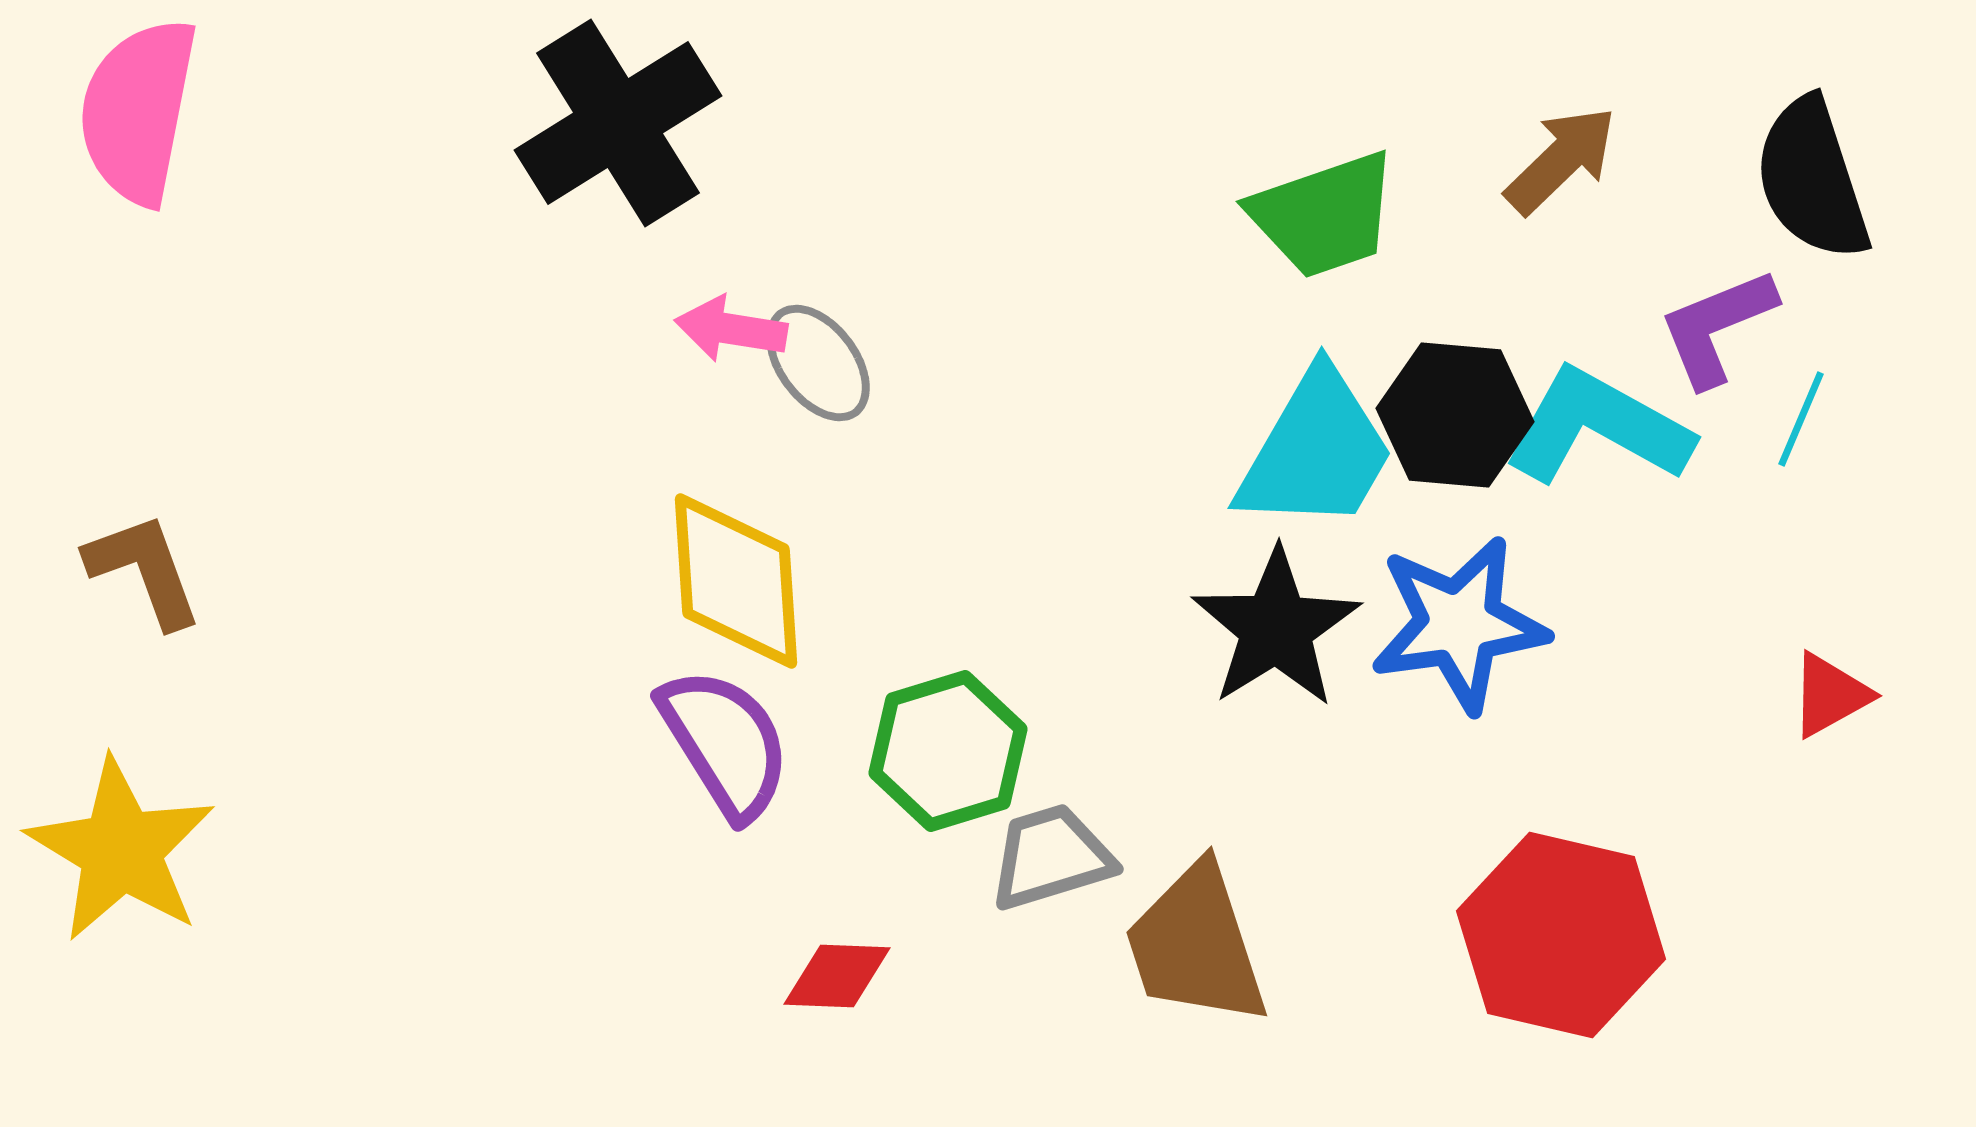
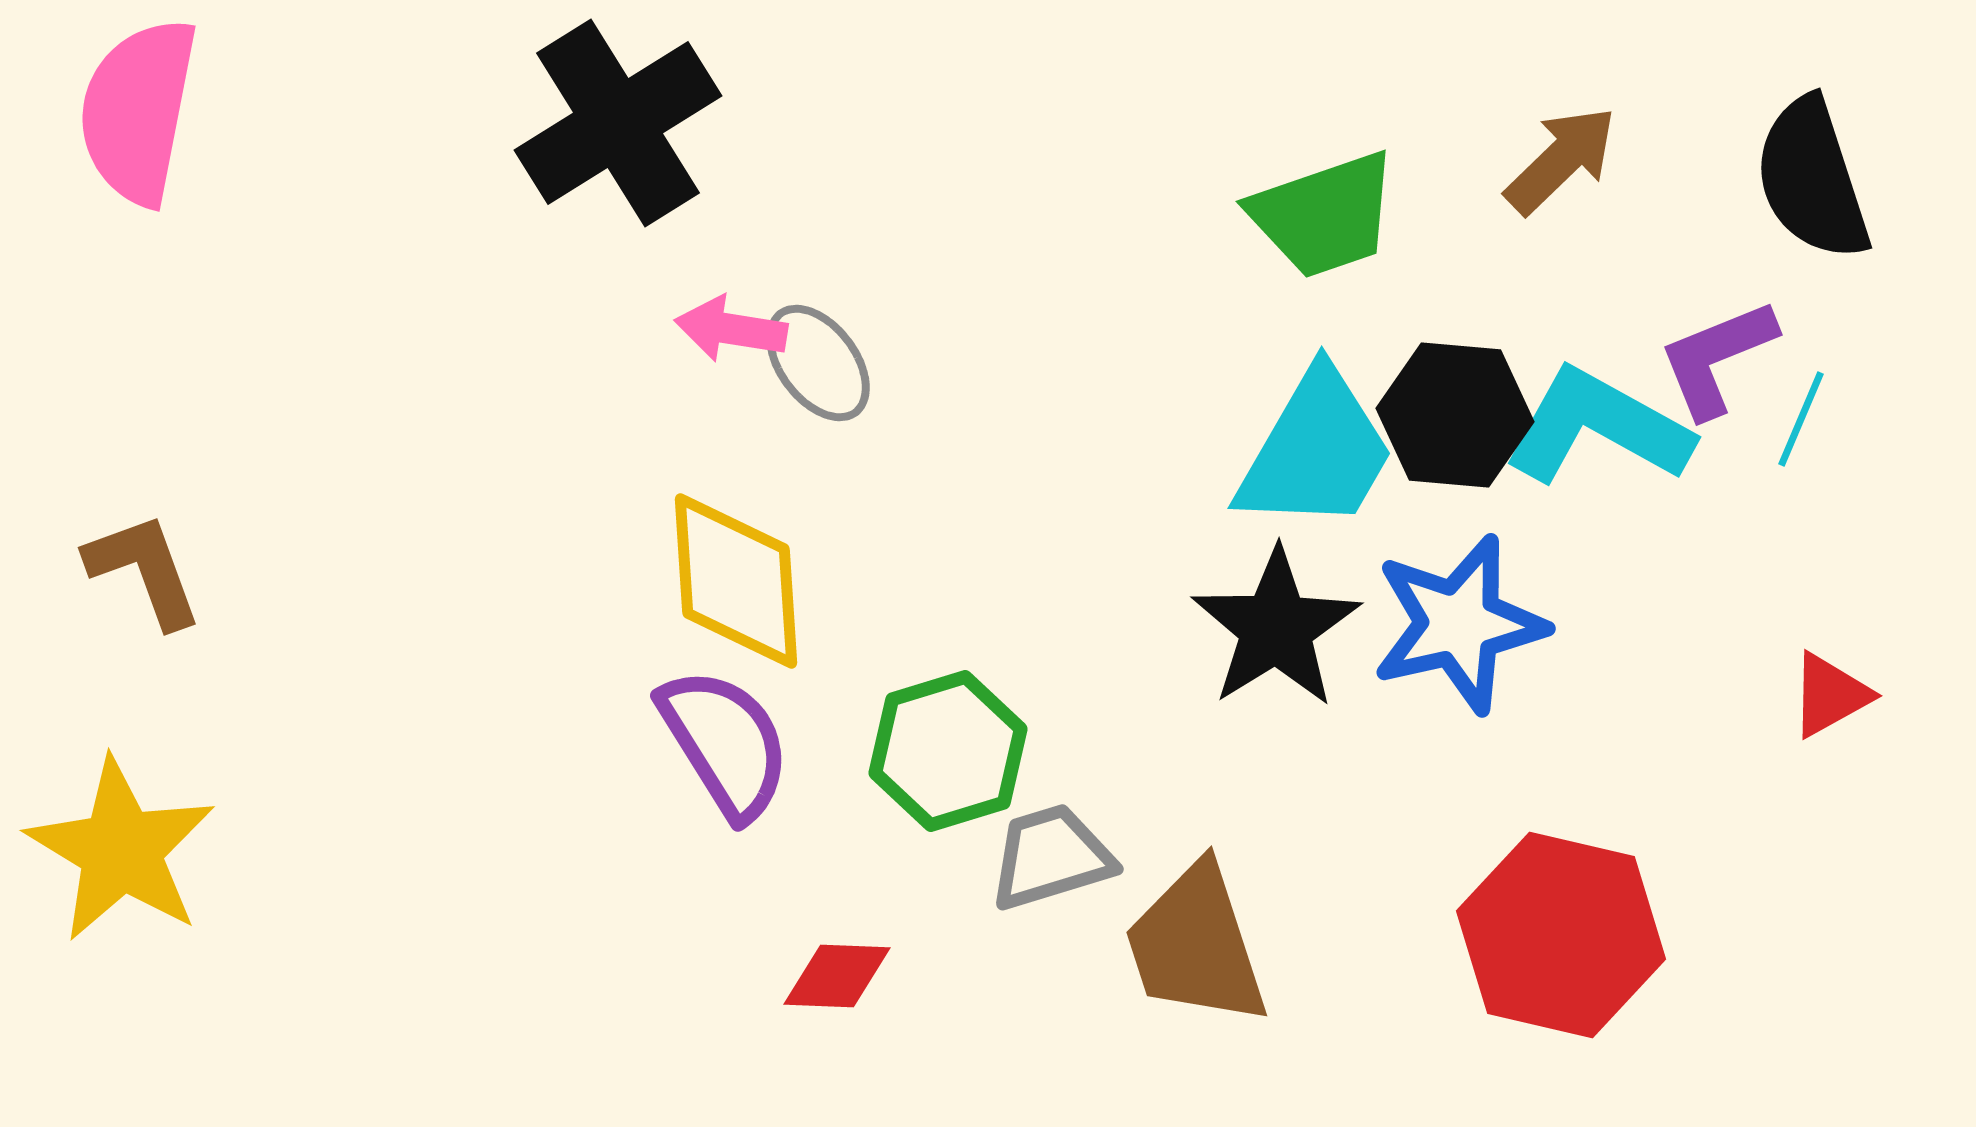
purple L-shape: moved 31 px down
blue star: rotated 5 degrees counterclockwise
